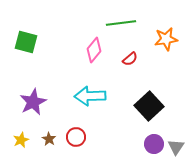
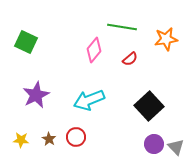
green line: moved 1 px right, 4 px down; rotated 16 degrees clockwise
green square: rotated 10 degrees clockwise
cyan arrow: moved 1 px left, 4 px down; rotated 20 degrees counterclockwise
purple star: moved 3 px right, 7 px up
yellow star: rotated 28 degrees clockwise
gray triangle: rotated 18 degrees counterclockwise
